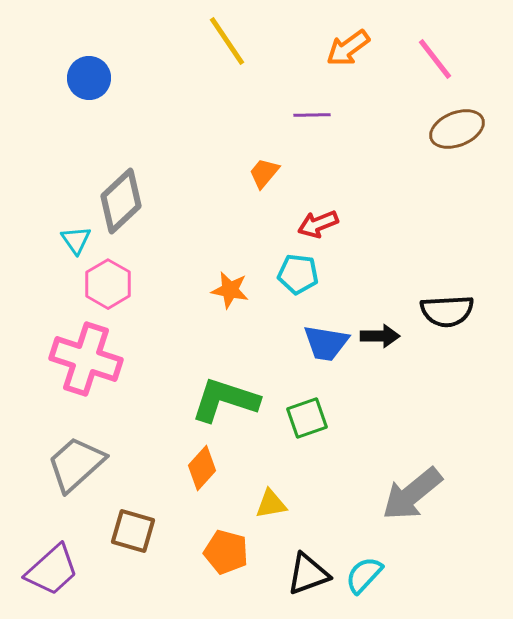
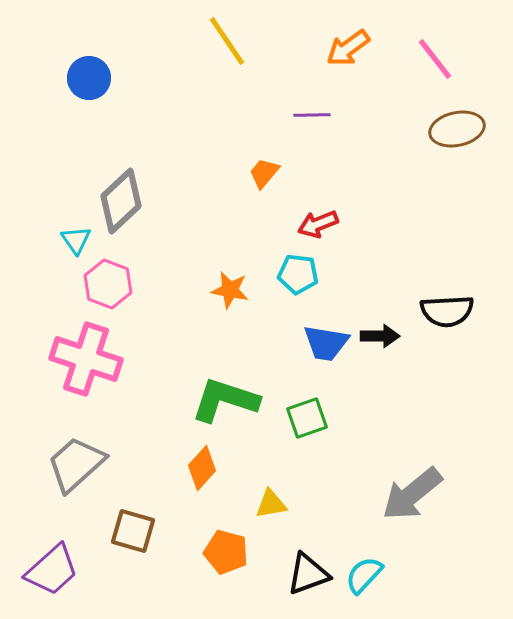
brown ellipse: rotated 10 degrees clockwise
pink hexagon: rotated 9 degrees counterclockwise
